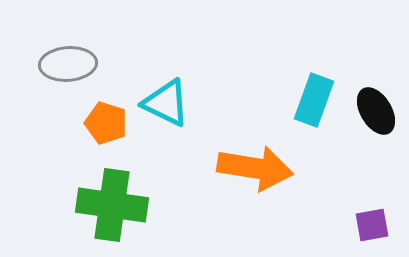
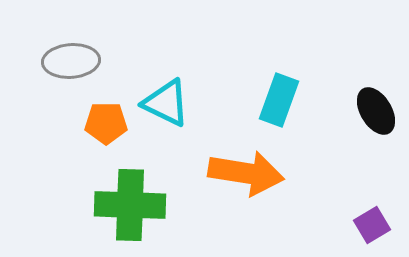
gray ellipse: moved 3 px right, 3 px up
cyan rectangle: moved 35 px left
orange pentagon: rotated 18 degrees counterclockwise
orange arrow: moved 9 px left, 5 px down
green cross: moved 18 px right; rotated 6 degrees counterclockwise
purple square: rotated 21 degrees counterclockwise
